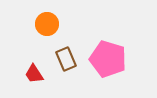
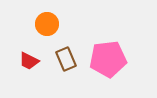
pink pentagon: rotated 24 degrees counterclockwise
red trapezoid: moved 5 px left, 13 px up; rotated 30 degrees counterclockwise
